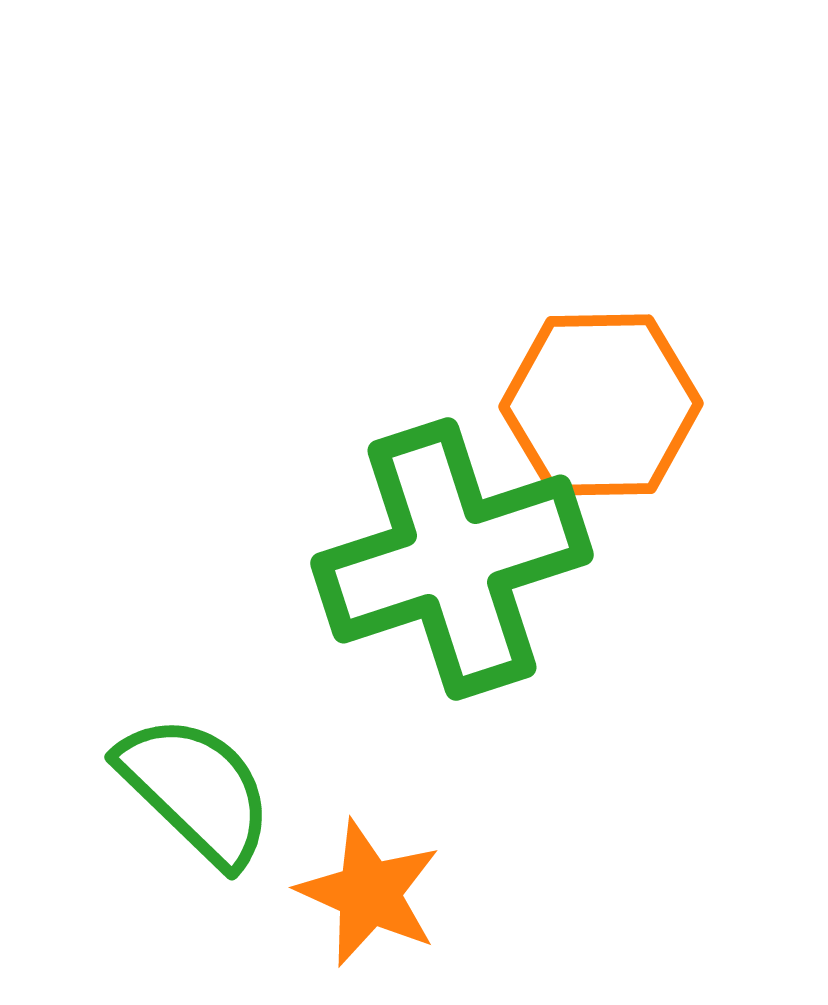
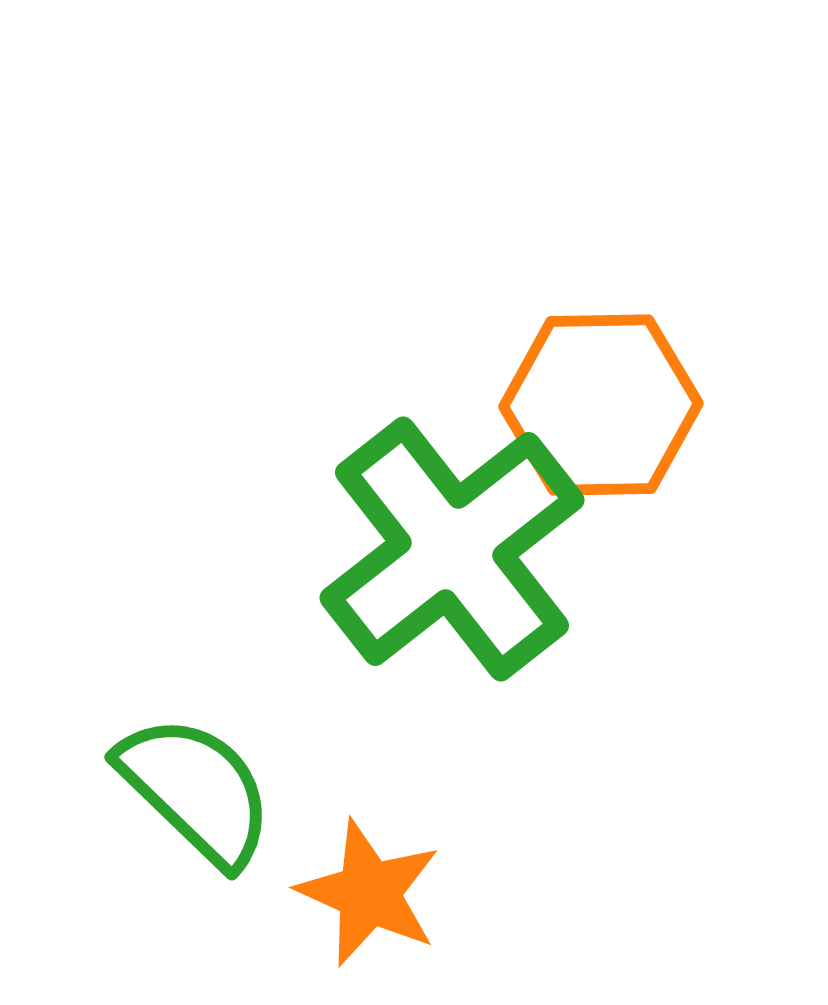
green cross: moved 10 px up; rotated 20 degrees counterclockwise
